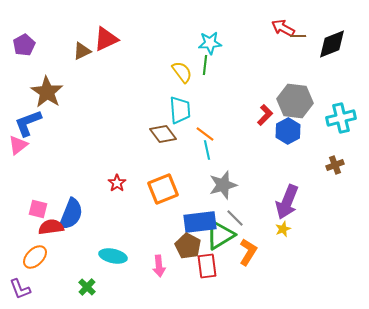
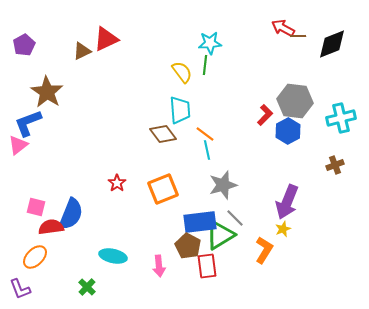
pink square: moved 2 px left, 2 px up
orange L-shape: moved 16 px right, 2 px up
